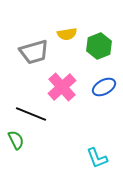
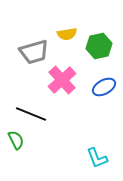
green hexagon: rotated 10 degrees clockwise
pink cross: moved 7 px up
